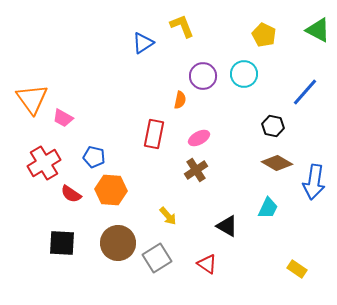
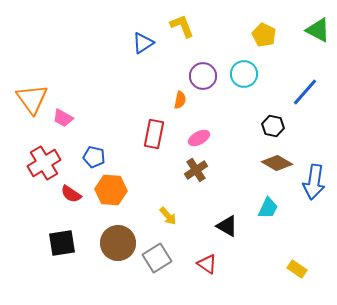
black square: rotated 12 degrees counterclockwise
